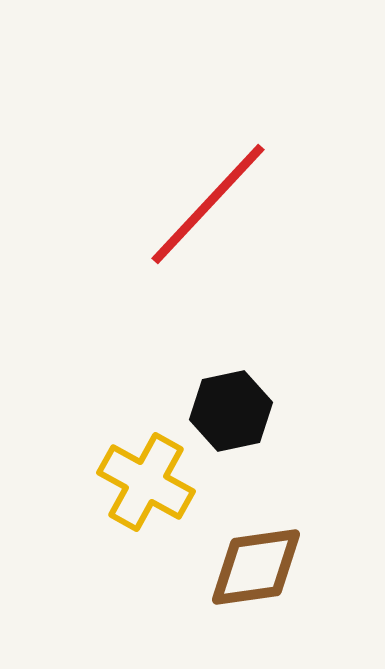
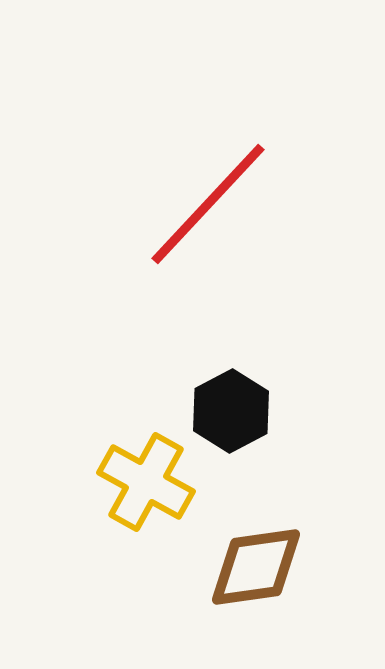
black hexagon: rotated 16 degrees counterclockwise
